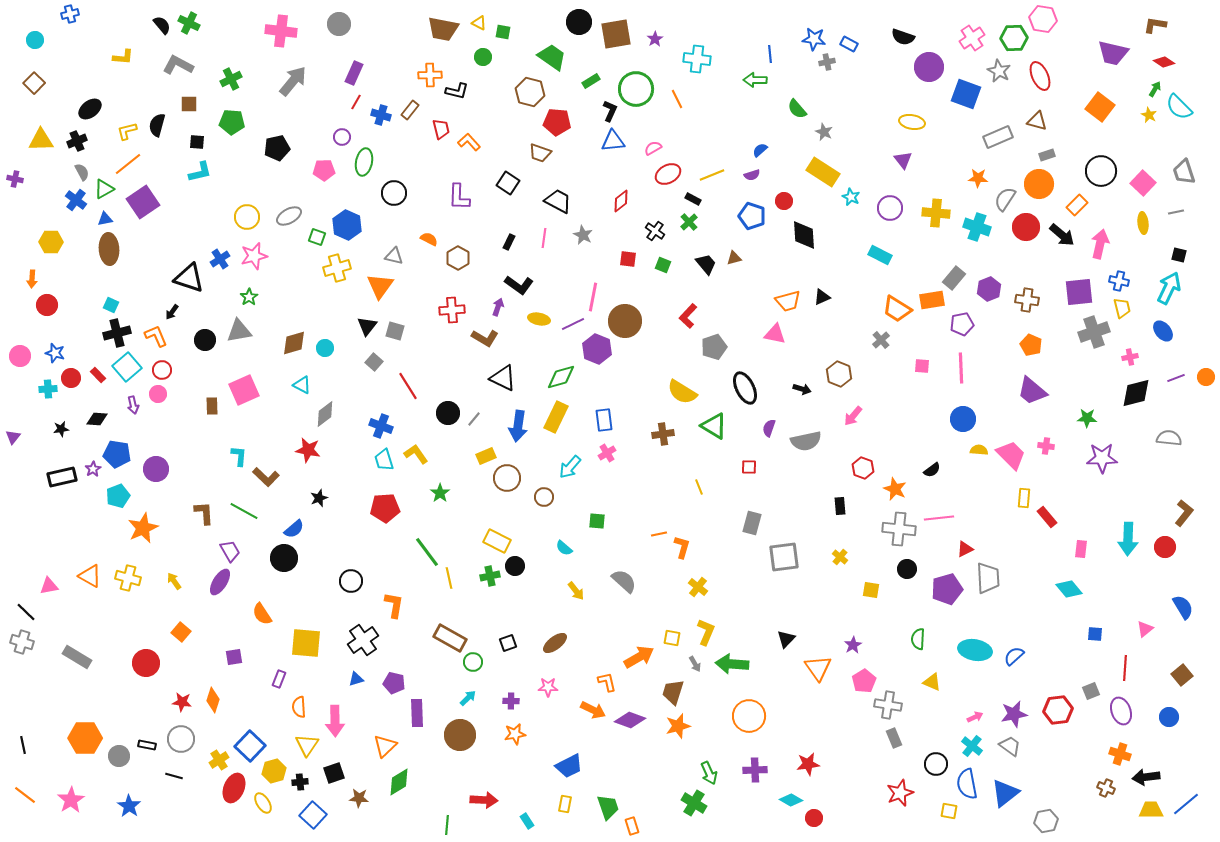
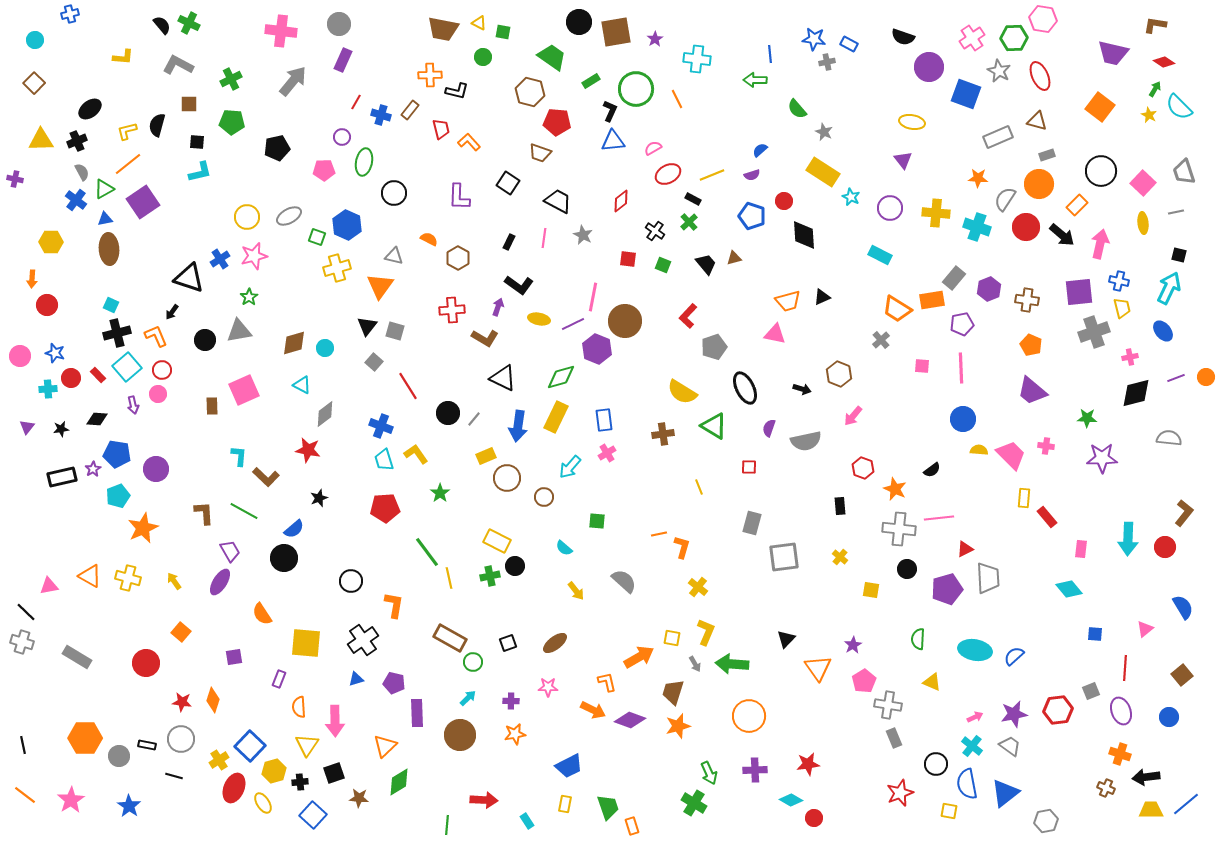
brown square at (616, 34): moved 2 px up
purple rectangle at (354, 73): moved 11 px left, 13 px up
purple triangle at (13, 437): moved 14 px right, 10 px up
